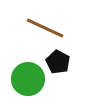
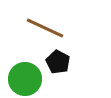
green circle: moved 3 px left
